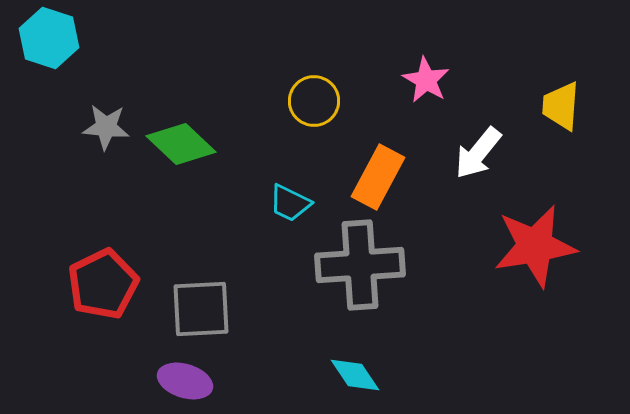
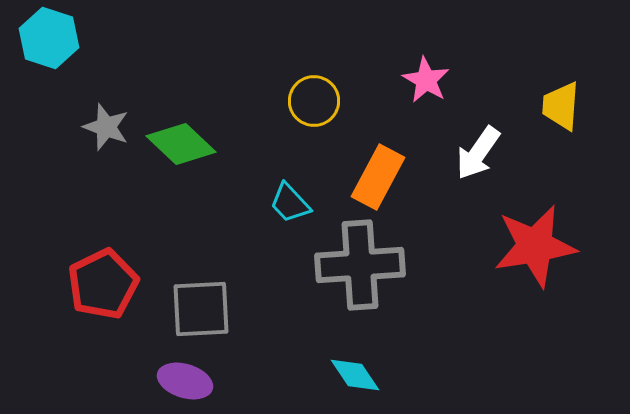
gray star: rotated 15 degrees clockwise
white arrow: rotated 4 degrees counterclockwise
cyan trapezoid: rotated 21 degrees clockwise
